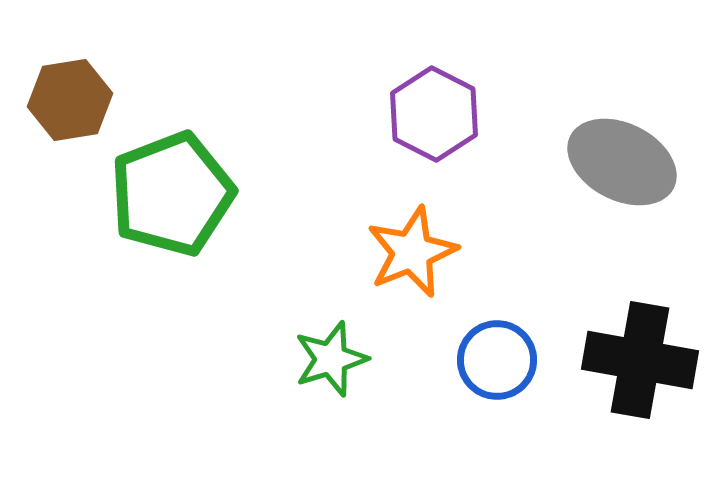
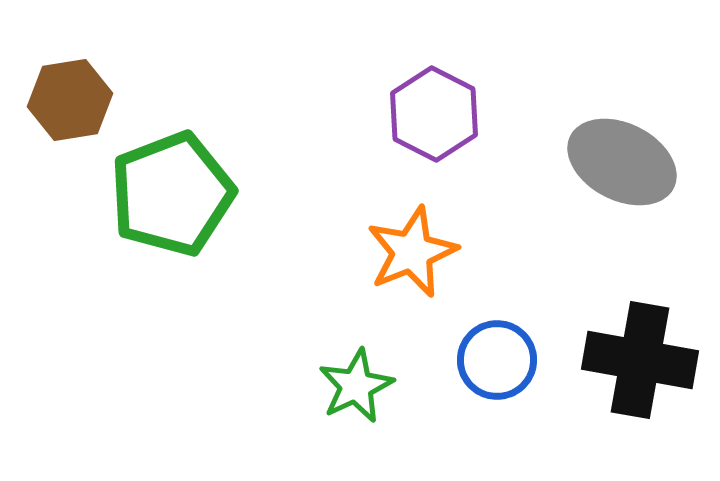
green star: moved 25 px right, 27 px down; rotated 8 degrees counterclockwise
